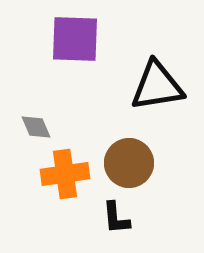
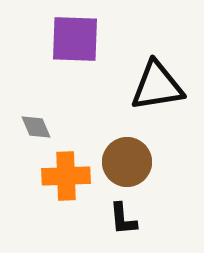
brown circle: moved 2 px left, 1 px up
orange cross: moved 1 px right, 2 px down; rotated 6 degrees clockwise
black L-shape: moved 7 px right, 1 px down
